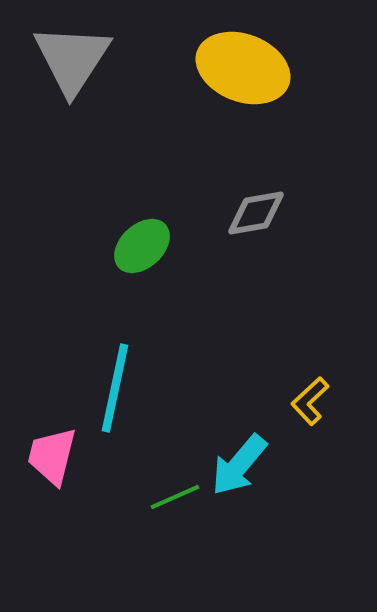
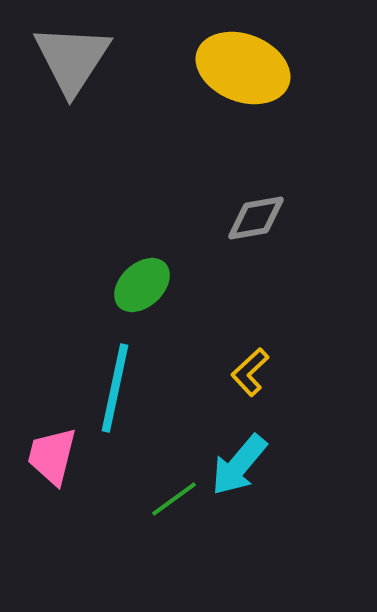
gray diamond: moved 5 px down
green ellipse: moved 39 px down
yellow L-shape: moved 60 px left, 29 px up
green line: moved 1 px left, 2 px down; rotated 12 degrees counterclockwise
